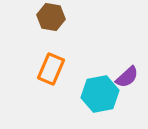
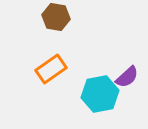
brown hexagon: moved 5 px right
orange rectangle: rotated 32 degrees clockwise
